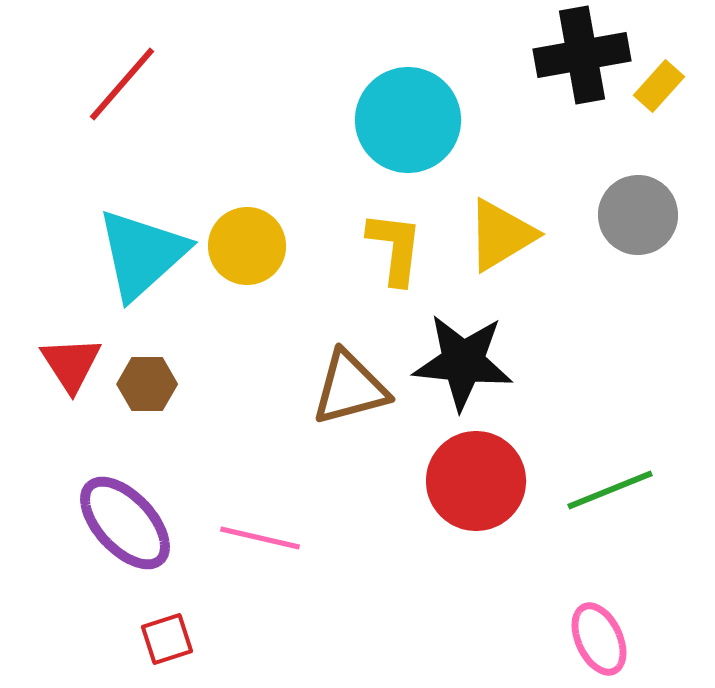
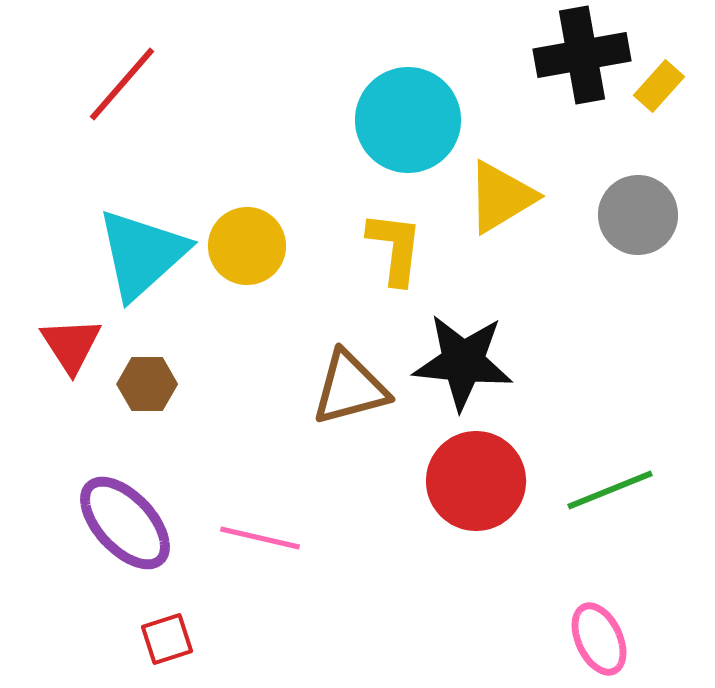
yellow triangle: moved 38 px up
red triangle: moved 19 px up
